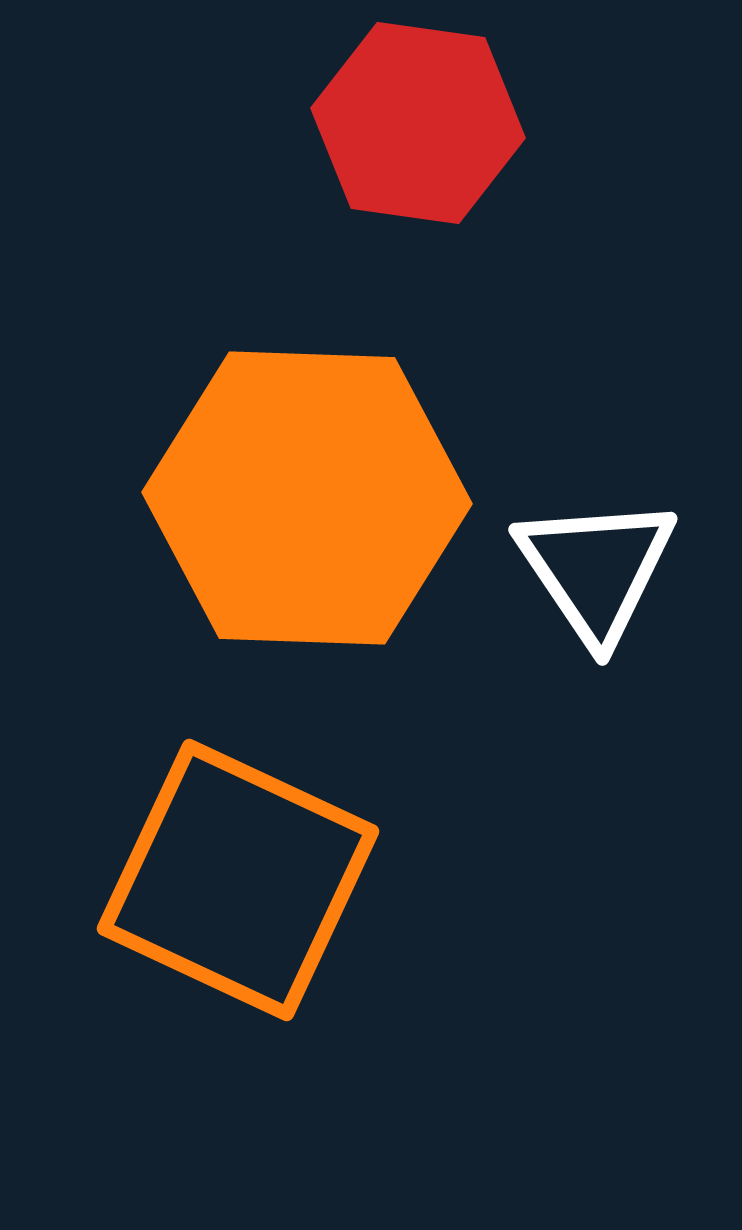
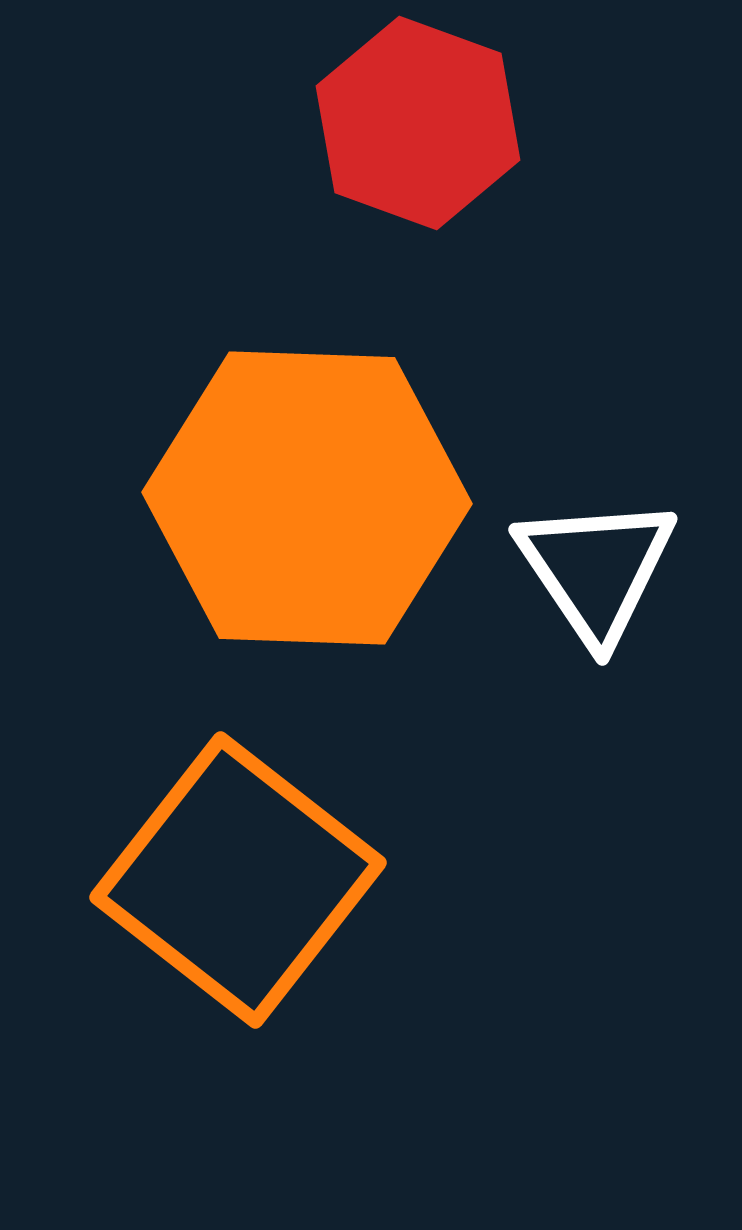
red hexagon: rotated 12 degrees clockwise
orange square: rotated 13 degrees clockwise
